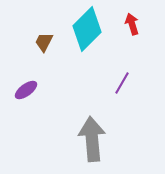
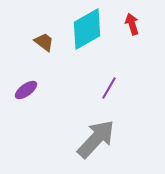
cyan diamond: rotated 15 degrees clockwise
brown trapezoid: rotated 100 degrees clockwise
purple line: moved 13 px left, 5 px down
gray arrow: moved 4 px right; rotated 48 degrees clockwise
